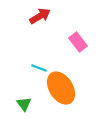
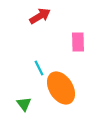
pink rectangle: rotated 36 degrees clockwise
cyan line: rotated 42 degrees clockwise
